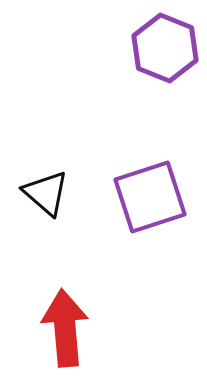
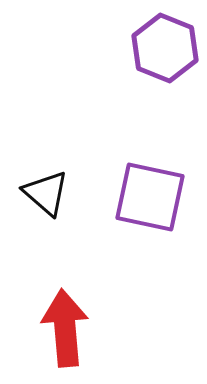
purple square: rotated 30 degrees clockwise
